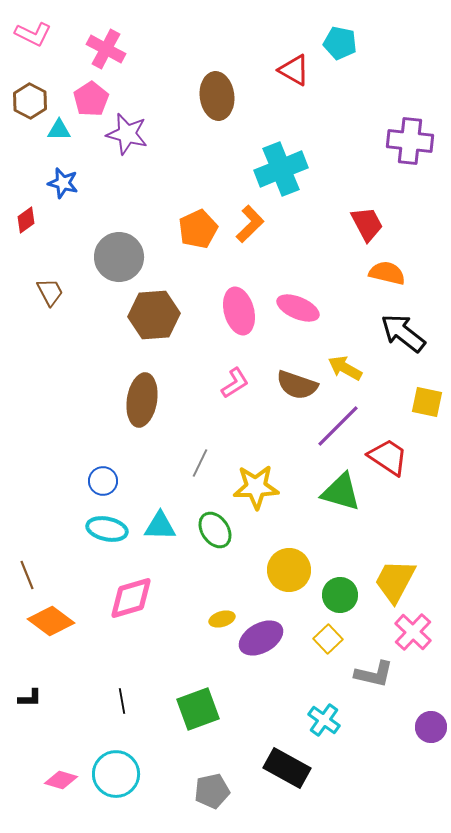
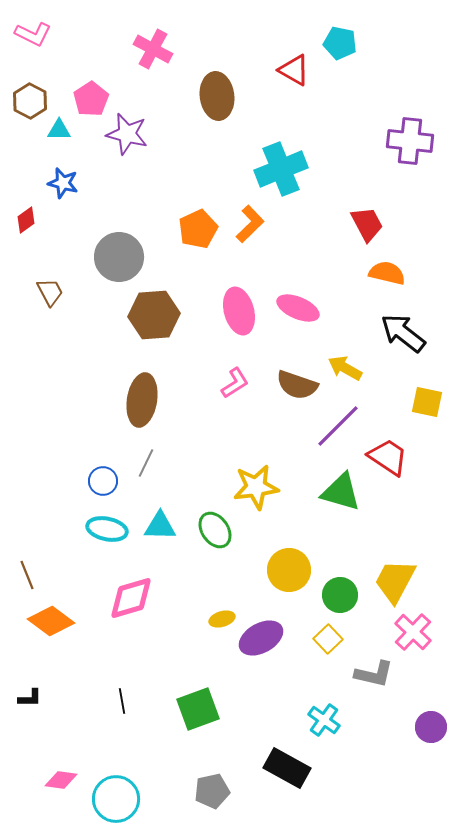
pink cross at (106, 49): moved 47 px right
gray line at (200, 463): moved 54 px left
yellow star at (256, 487): rotated 6 degrees counterclockwise
cyan circle at (116, 774): moved 25 px down
pink diamond at (61, 780): rotated 8 degrees counterclockwise
